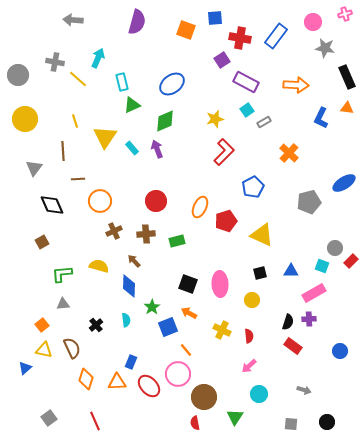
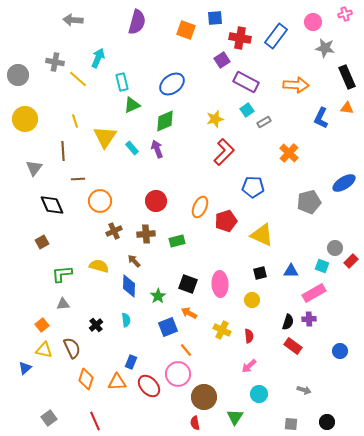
blue pentagon at (253, 187): rotated 30 degrees clockwise
green star at (152, 307): moved 6 px right, 11 px up
